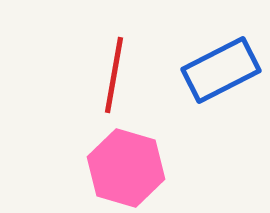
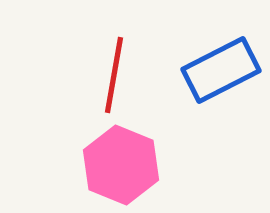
pink hexagon: moved 5 px left, 3 px up; rotated 6 degrees clockwise
